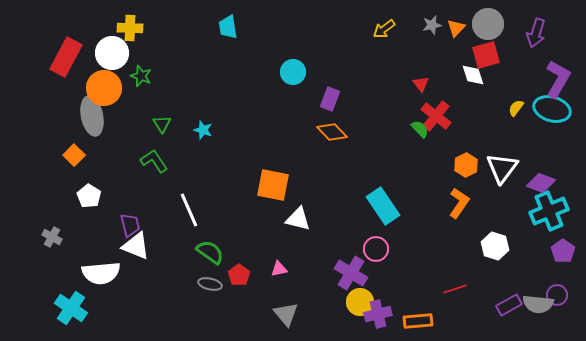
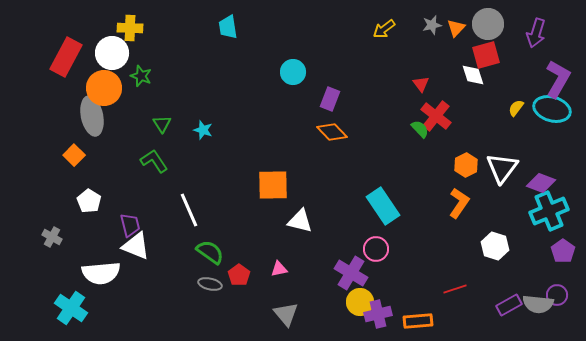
orange square at (273, 185): rotated 12 degrees counterclockwise
white pentagon at (89, 196): moved 5 px down
white triangle at (298, 219): moved 2 px right, 2 px down
